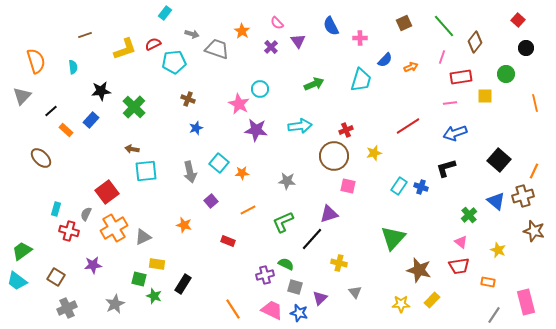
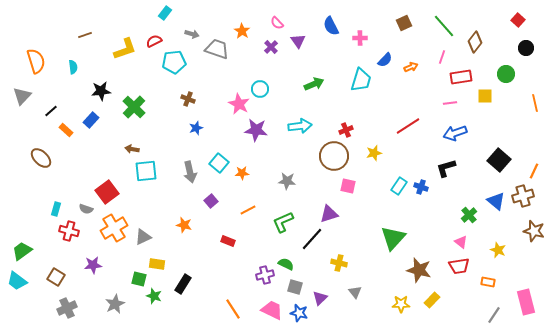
red semicircle at (153, 44): moved 1 px right, 3 px up
gray semicircle at (86, 214): moved 5 px up; rotated 96 degrees counterclockwise
